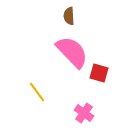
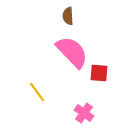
brown semicircle: moved 1 px left
red square: rotated 12 degrees counterclockwise
